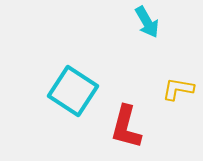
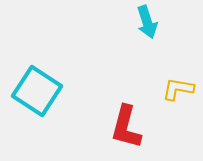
cyan arrow: rotated 12 degrees clockwise
cyan square: moved 36 px left
